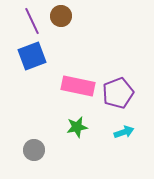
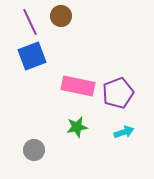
purple line: moved 2 px left, 1 px down
